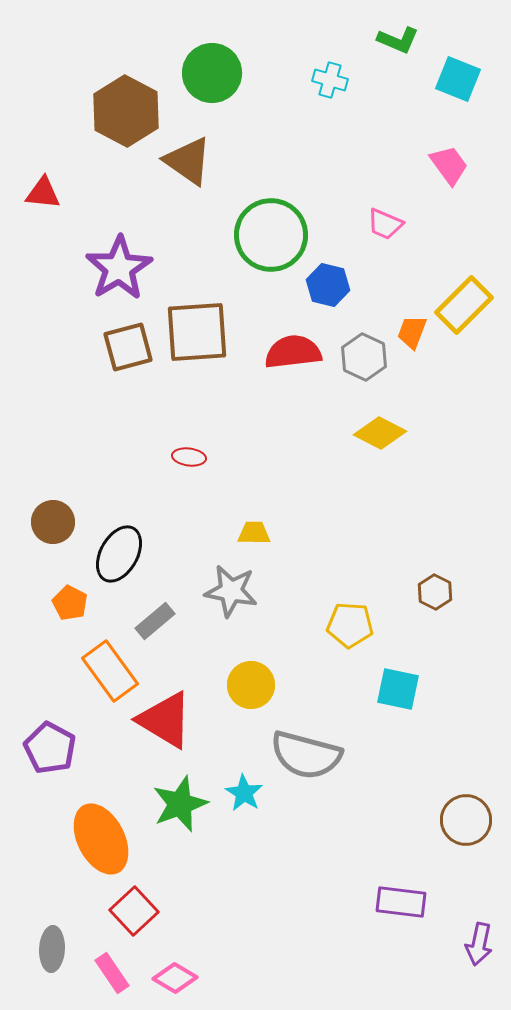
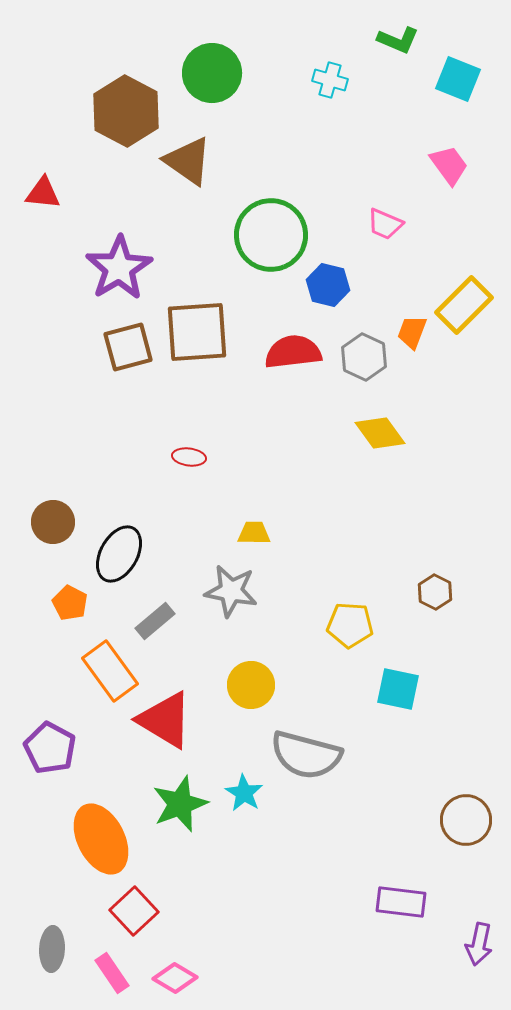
yellow diamond at (380, 433): rotated 27 degrees clockwise
